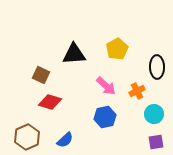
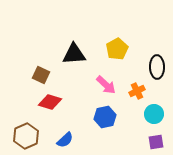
pink arrow: moved 1 px up
brown hexagon: moved 1 px left, 1 px up
